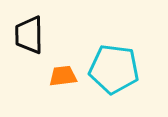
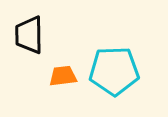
cyan pentagon: moved 2 px down; rotated 9 degrees counterclockwise
